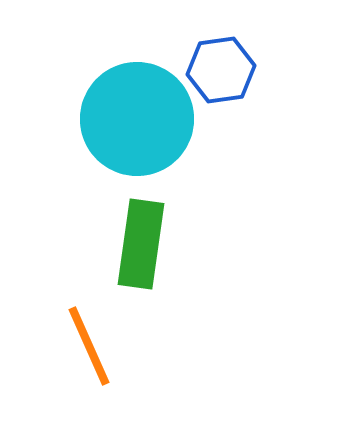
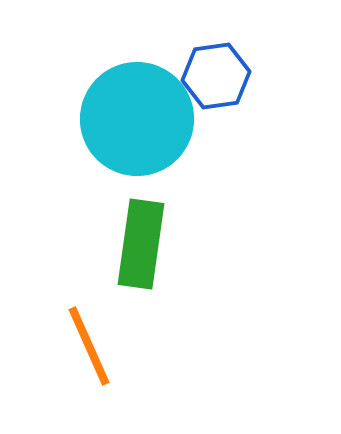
blue hexagon: moved 5 px left, 6 px down
